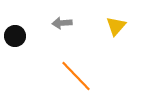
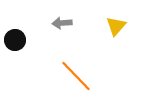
black circle: moved 4 px down
